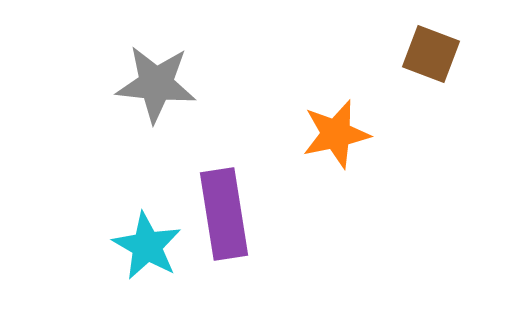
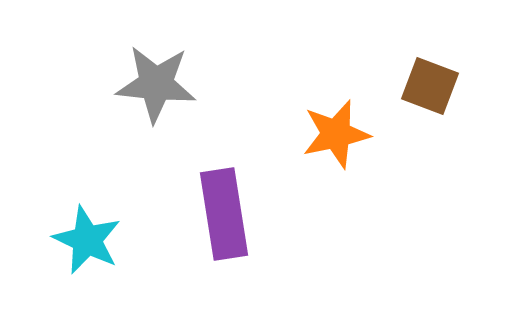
brown square: moved 1 px left, 32 px down
cyan star: moved 60 px left, 6 px up; rotated 4 degrees counterclockwise
